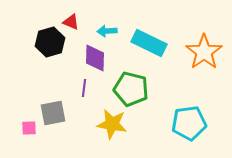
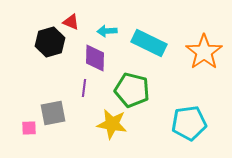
green pentagon: moved 1 px right, 1 px down
